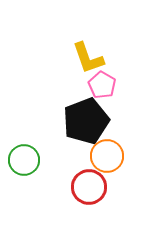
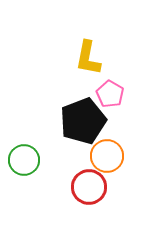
yellow L-shape: rotated 30 degrees clockwise
pink pentagon: moved 8 px right, 9 px down
black pentagon: moved 3 px left
